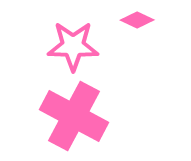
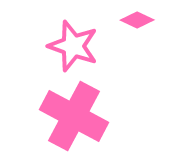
pink star: rotated 18 degrees clockwise
